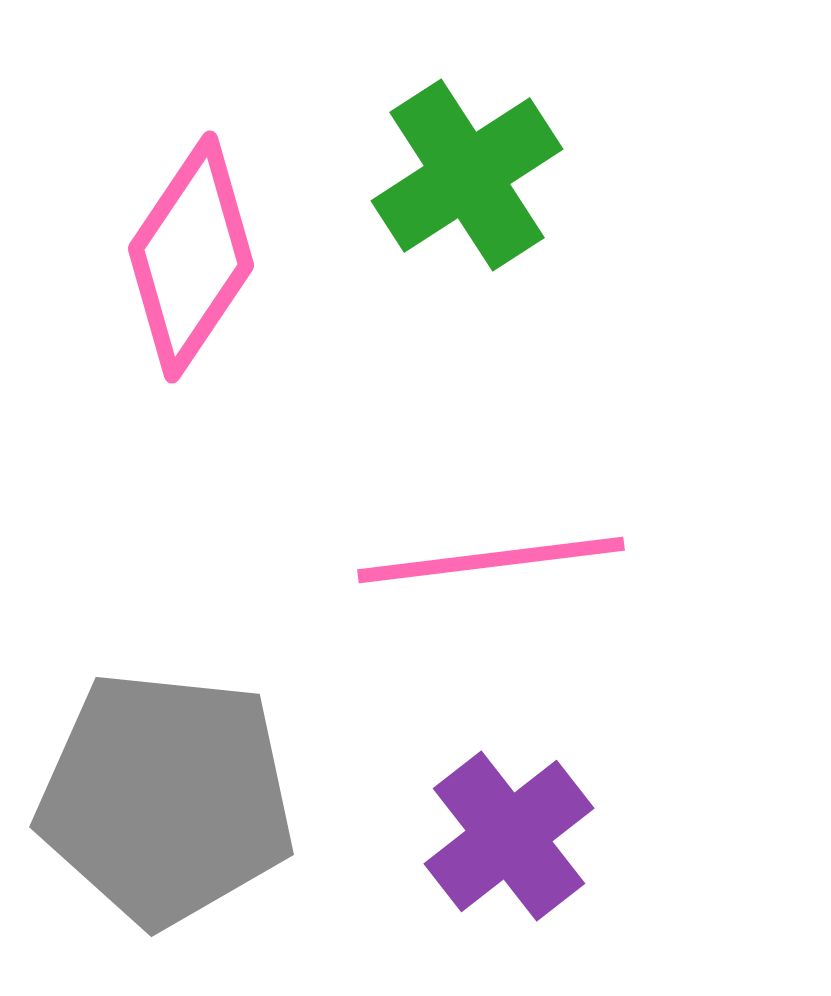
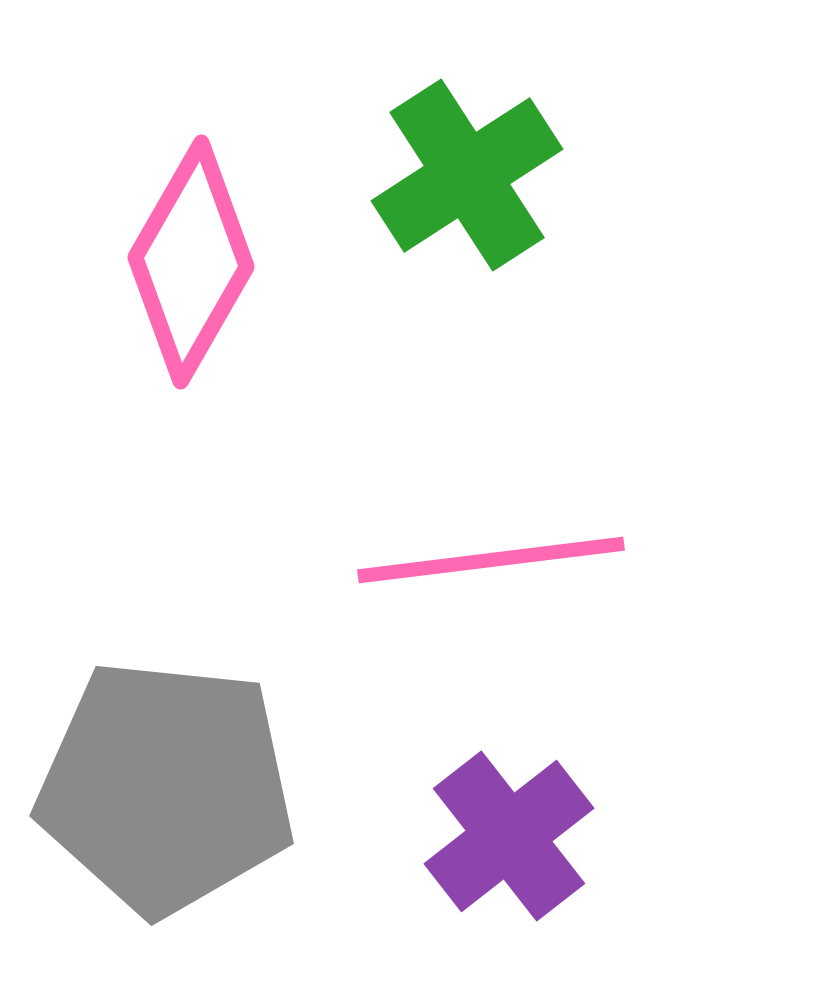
pink diamond: moved 5 px down; rotated 4 degrees counterclockwise
gray pentagon: moved 11 px up
